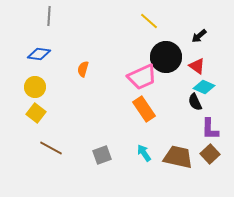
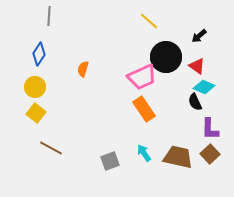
blue diamond: rotated 65 degrees counterclockwise
gray square: moved 8 px right, 6 px down
